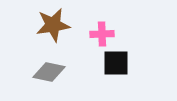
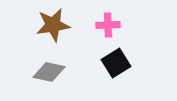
pink cross: moved 6 px right, 9 px up
black square: rotated 32 degrees counterclockwise
